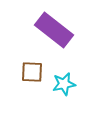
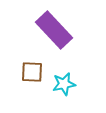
purple rectangle: rotated 9 degrees clockwise
